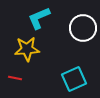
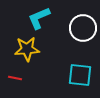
cyan square: moved 6 px right, 4 px up; rotated 30 degrees clockwise
